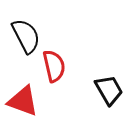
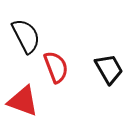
red semicircle: moved 2 px right, 1 px down; rotated 8 degrees counterclockwise
black trapezoid: moved 21 px up
